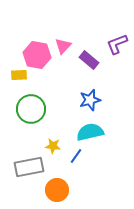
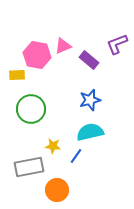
pink triangle: rotated 24 degrees clockwise
yellow rectangle: moved 2 px left
